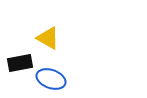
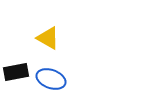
black rectangle: moved 4 px left, 9 px down
